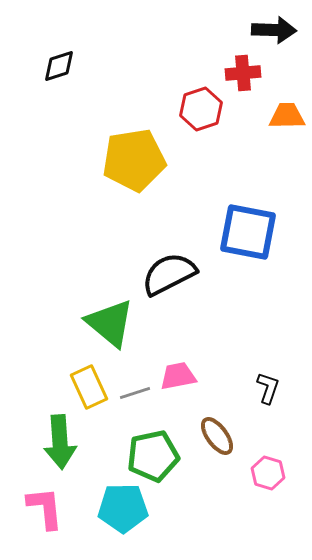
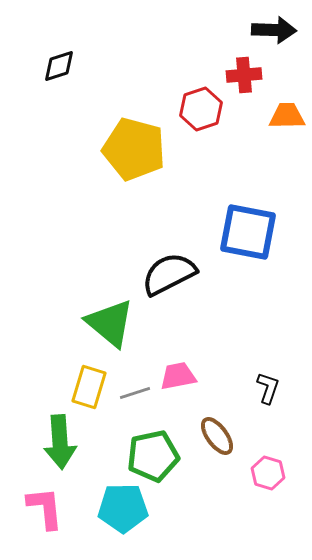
red cross: moved 1 px right, 2 px down
yellow pentagon: moved 11 px up; rotated 24 degrees clockwise
yellow rectangle: rotated 42 degrees clockwise
